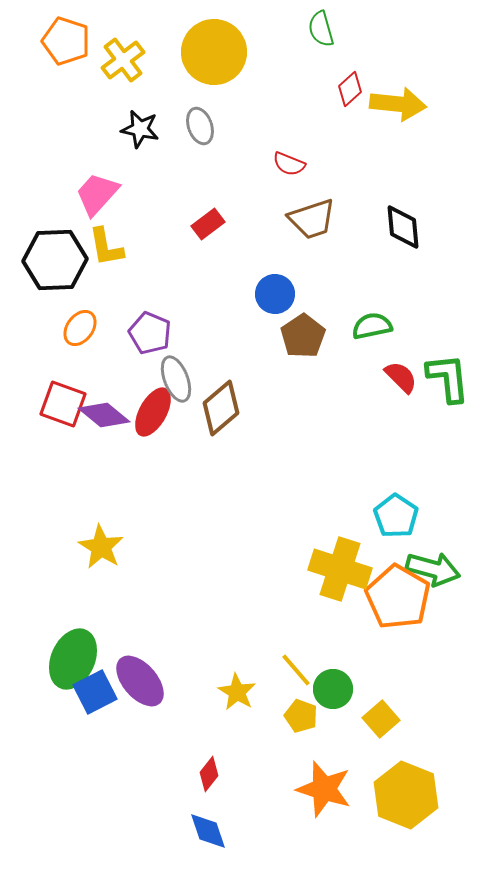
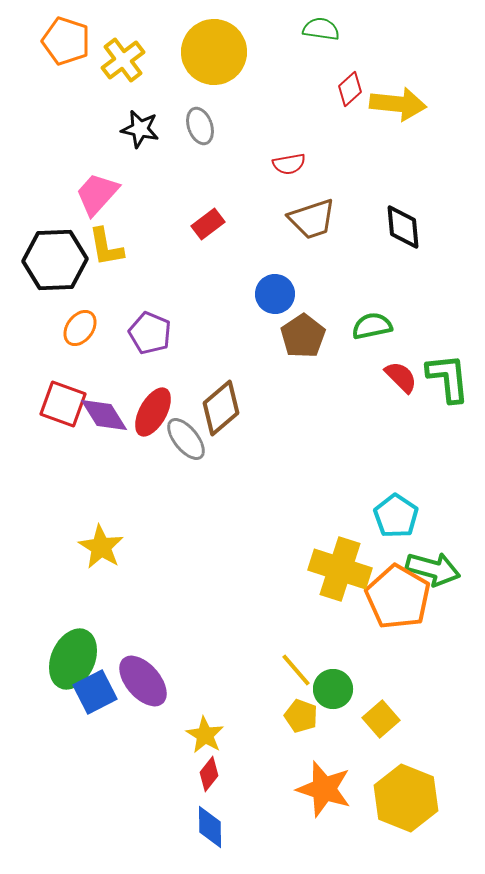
green semicircle at (321, 29): rotated 114 degrees clockwise
red semicircle at (289, 164): rotated 32 degrees counterclockwise
gray ellipse at (176, 379): moved 10 px right, 60 px down; rotated 18 degrees counterclockwise
purple diamond at (104, 415): rotated 18 degrees clockwise
purple ellipse at (140, 681): moved 3 px right
yellow star at (237, 692): moved 32 px left, 43 px down
yellow hexagon at (406, 795): moved 3 px down
blue diamond at (208, 831): moved 2 px right, 4 px up; rotated 18 degrees clockwise
